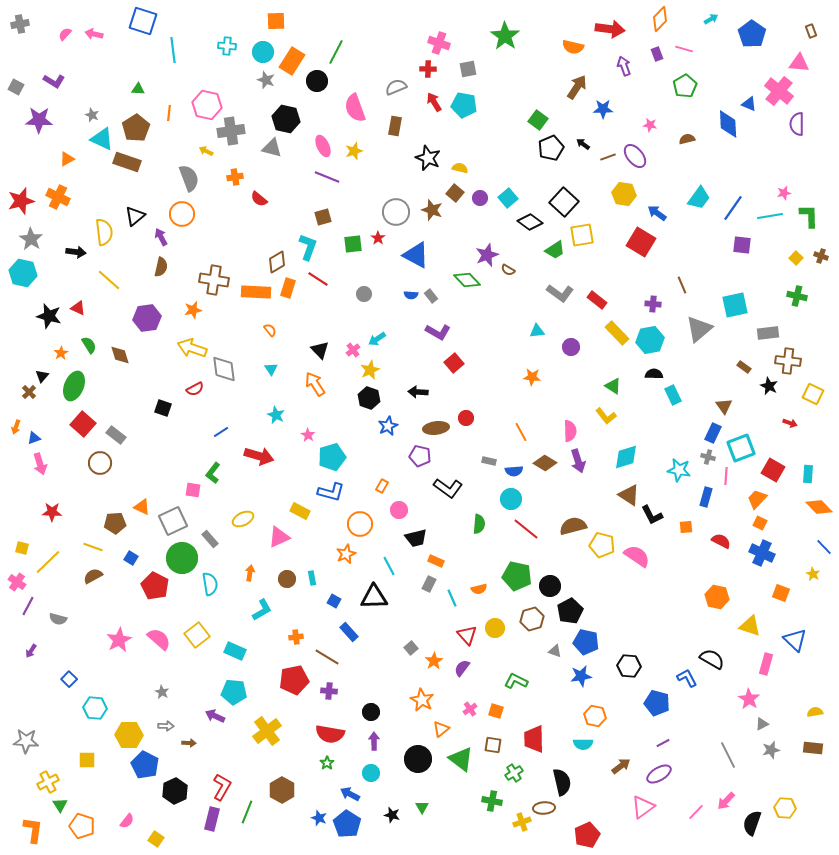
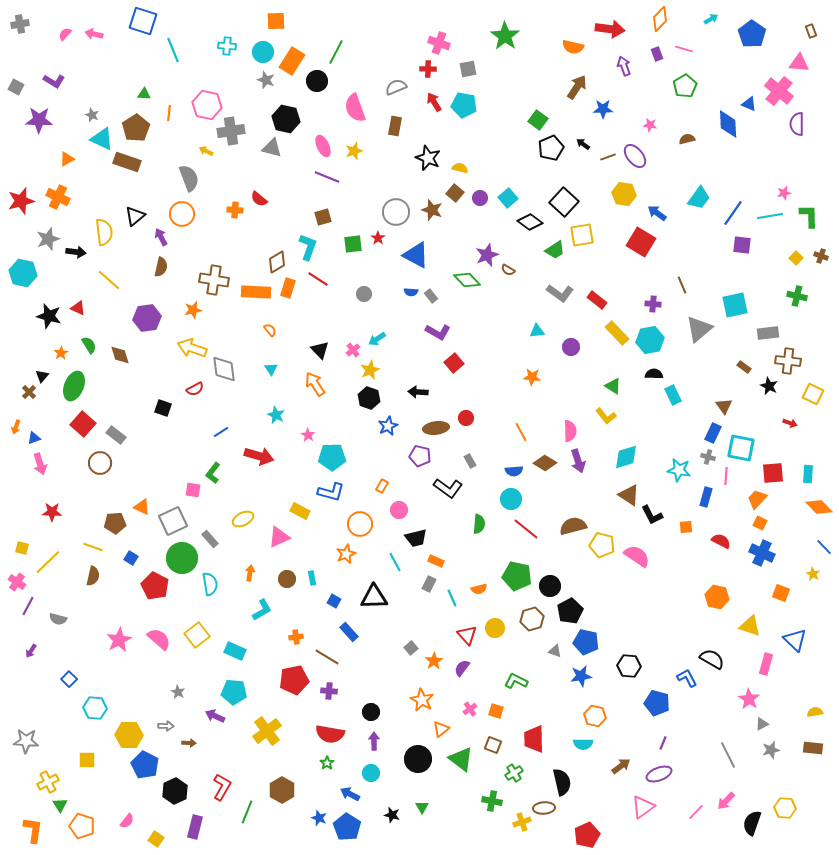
cyan line at (173, 50): rotated 15 degrees counterclockwise
green triangle at (138, 89): moved 6 px right, 5 px down
orange cross at (235, 177): moved 33 px down; rotated 14 degrees clockwise
blue line at (733, 208): moved 5 px down
gray star at (31, 239): moved 17 px right; rotated 20 degrees clockwise
blue semicircle at (411, 295): moved 3 px up
cyan square at (741, 448): rotated 32 degrees clockwise
cyan pentagon at (332, 457): rotated 16 degrees clockwise
gray rectangle at (489, 461): moved 19 px left; rotated 48 degrees clockwise
red square at (773, 470): moved 3 px down; rotated 35 degrees counterclockwise
cyan line at (389, 566): moved 6 px right, 4 px up
brown semicircle at (93, 576): rotated 132 degrees clockwise
gray star at (162, 692): moved 16 px right
purple line at (663, 743): rotated 40 degrees counterclockwise
brown square at (493, 745): rotated 12 degrees clockwise
purple ellipse at (659, 774): rotated 10 degrees clockwise
purple rectangle at (212, 819): moved 17 px left, 8 px down
blue pentagon at (347, 824): moved 3 px down
